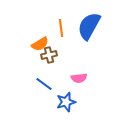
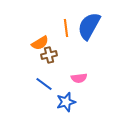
orange line: moved 5 px right
orange semicircle: moved 1 px up
